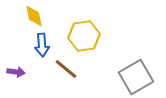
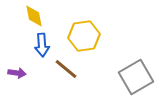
purple arrow: moved 1 px right, 1 px down
